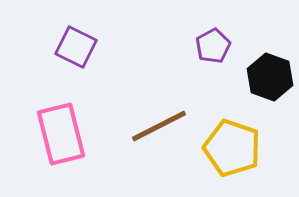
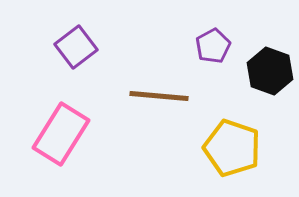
purple square: rotated 27 degrees clockwise
black hexagon: moved 6 px up
brown line: moved 30 px up; rotated 32 degrees clockwise
pink rectangle: rotated 46 degrees clockwise
